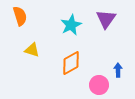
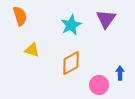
blue arrow: moved 2 px right, 3 px down
